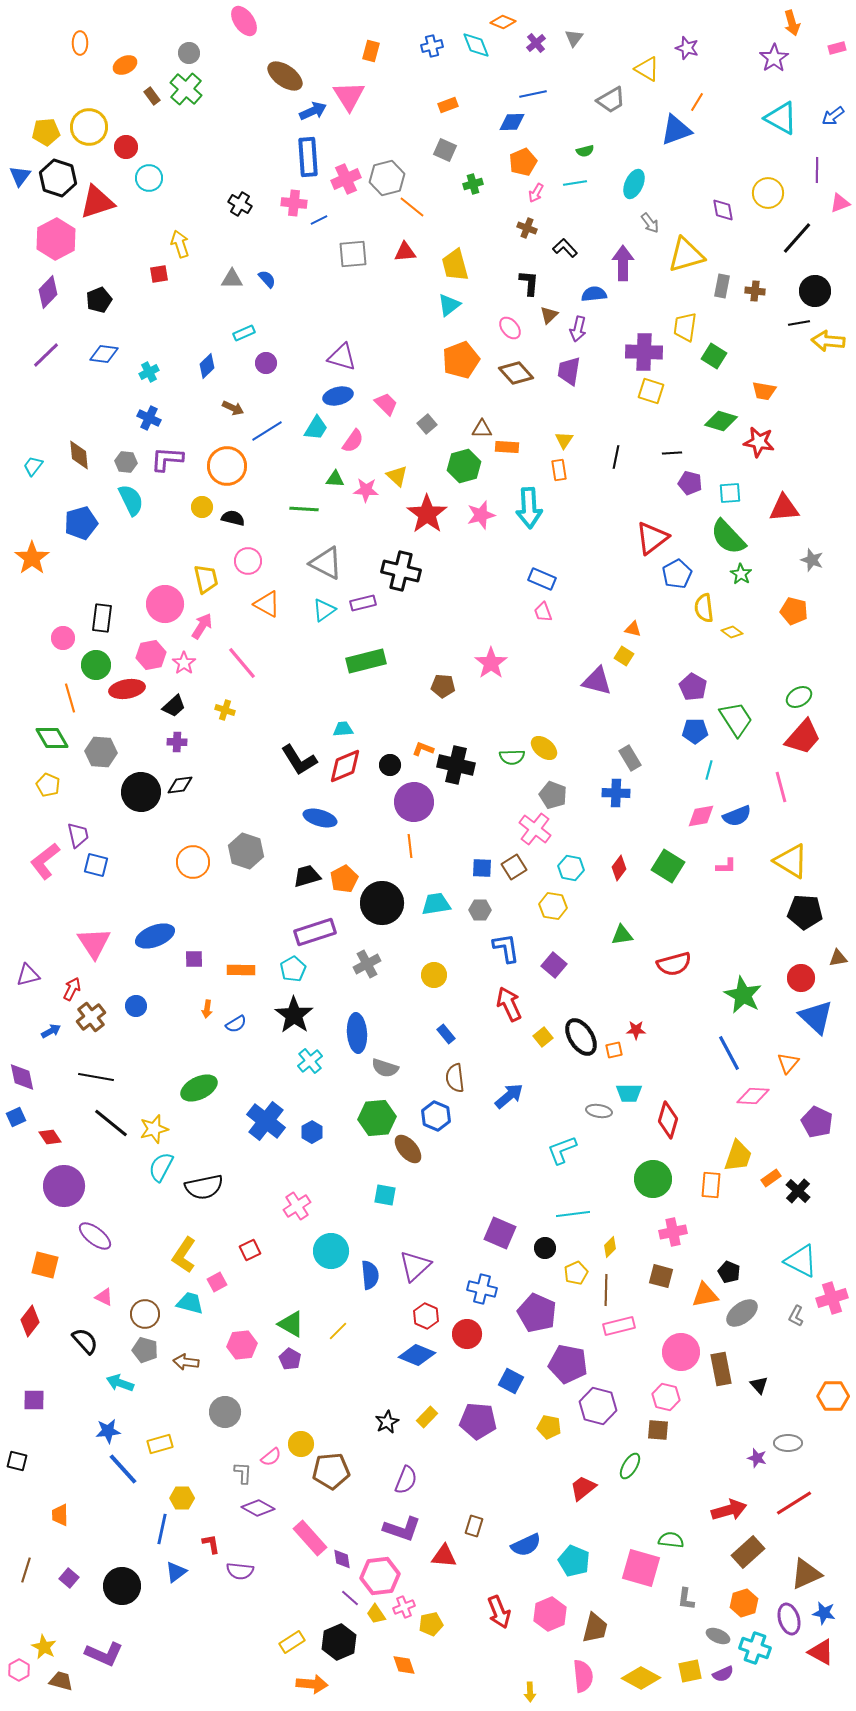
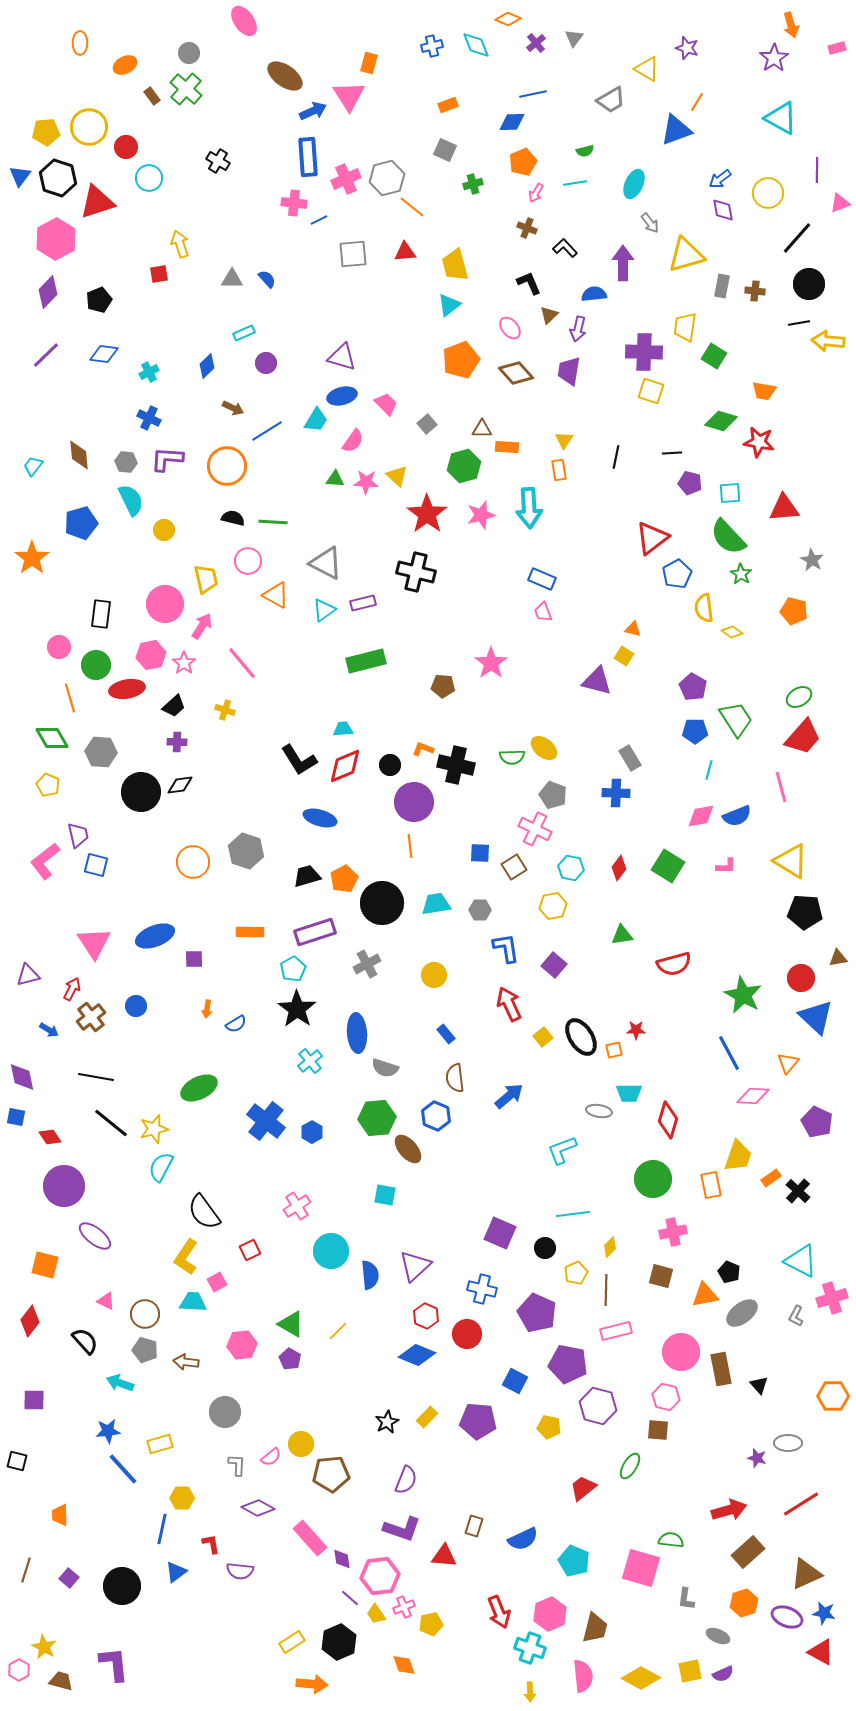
orange diamond at (503, 22): moved 5 px right, 3 px up
orange arrow at (792, 23): moved 1 px left, 2 px down
orange rectangle at (371, 51): moved 2 px left, 12 px down
blue arrow at (833, 116): moved 113 px left, 63 px down
black cross at (240, 204): moved 22 px left, 43 px up
black L-shape at (529, 283): rotated 28 degrees counterclockwise
black circle at (815, 291): moved 6 px left, 7 px up
blue ellipse at (338, 396): moved 4 px right
cyan trapezoid at (316, 428): moved 8 px up
pink star at (366, 490): moved 8 px up
yellow circle at (202, 507): moved 38 px left, 23 px down
green line at (304, 509): moved 31 px left, 13 px down
gray star at (812, 560): rotated 10 degrees clockwise
black cross at (401, 571): moved 15 px right, 1 px down
orange triangle at (267, 604): moved 9 px right, 9 px up
black rectangle at (102, 618): moved 1 px left, 4 px up
pink circle at (63, 638): moved 4 px left, 9 px down
pink cross at (535, 829): rotated 12 degrees counterclockwise
blue square at (482, 868): moved 2 px left, 15 px up
yellow hexagon at (553, 906): rotated 20 degrees counterclockwise
orange rectangle at (241, 970): moved 9 px right, 38 px up
black star at (294, 1015): moved 3 px right, 6 px up
blue arrow at (51, 1031): moved 2 px left, 1 px up; rotated 60 degrees clockwise
blue square at (16, 1117): rotated 36 degrees clockwise
orange rectangle at (711, 1185): rotated 16 degrees counterclockwise
black semicircle at (204, 1187): moved 25 px down; rotated 66 degrees clockwise
yellow L-shape at (184, 1255): moved 2 px right, 2 px down
pink triangle at (104, 1297): moved 2 px right, 4 px down
cyan trapezoid at (190, 1303): moved 3 px right, 1 px up; rotated 12 degrees counterclockwise
pink rectangle at (619, 1326): moved 3 px left, 5 px down
blue square at (511, 1381): moved 4 px right
brown pentagon at (331, 1471): moved 3 px down
gray L-shape at (243, 1473): moved 6 px left, 8 px up
red line at (794, 1503): moved 7 px right, 1 px down
blue semicircle at (526, 1545): moved 3 px left, 6 px up
purple ellipse at (789, 1619): moved 2 px left, 2 px up; rotated 52 degrees counterclockwise
cyan cross at (755, 1648): moved 225 px left
purple L-shape at (104, 1654): moved 10 px right, 10 px down; rotated 120 degrees counterclockwise
